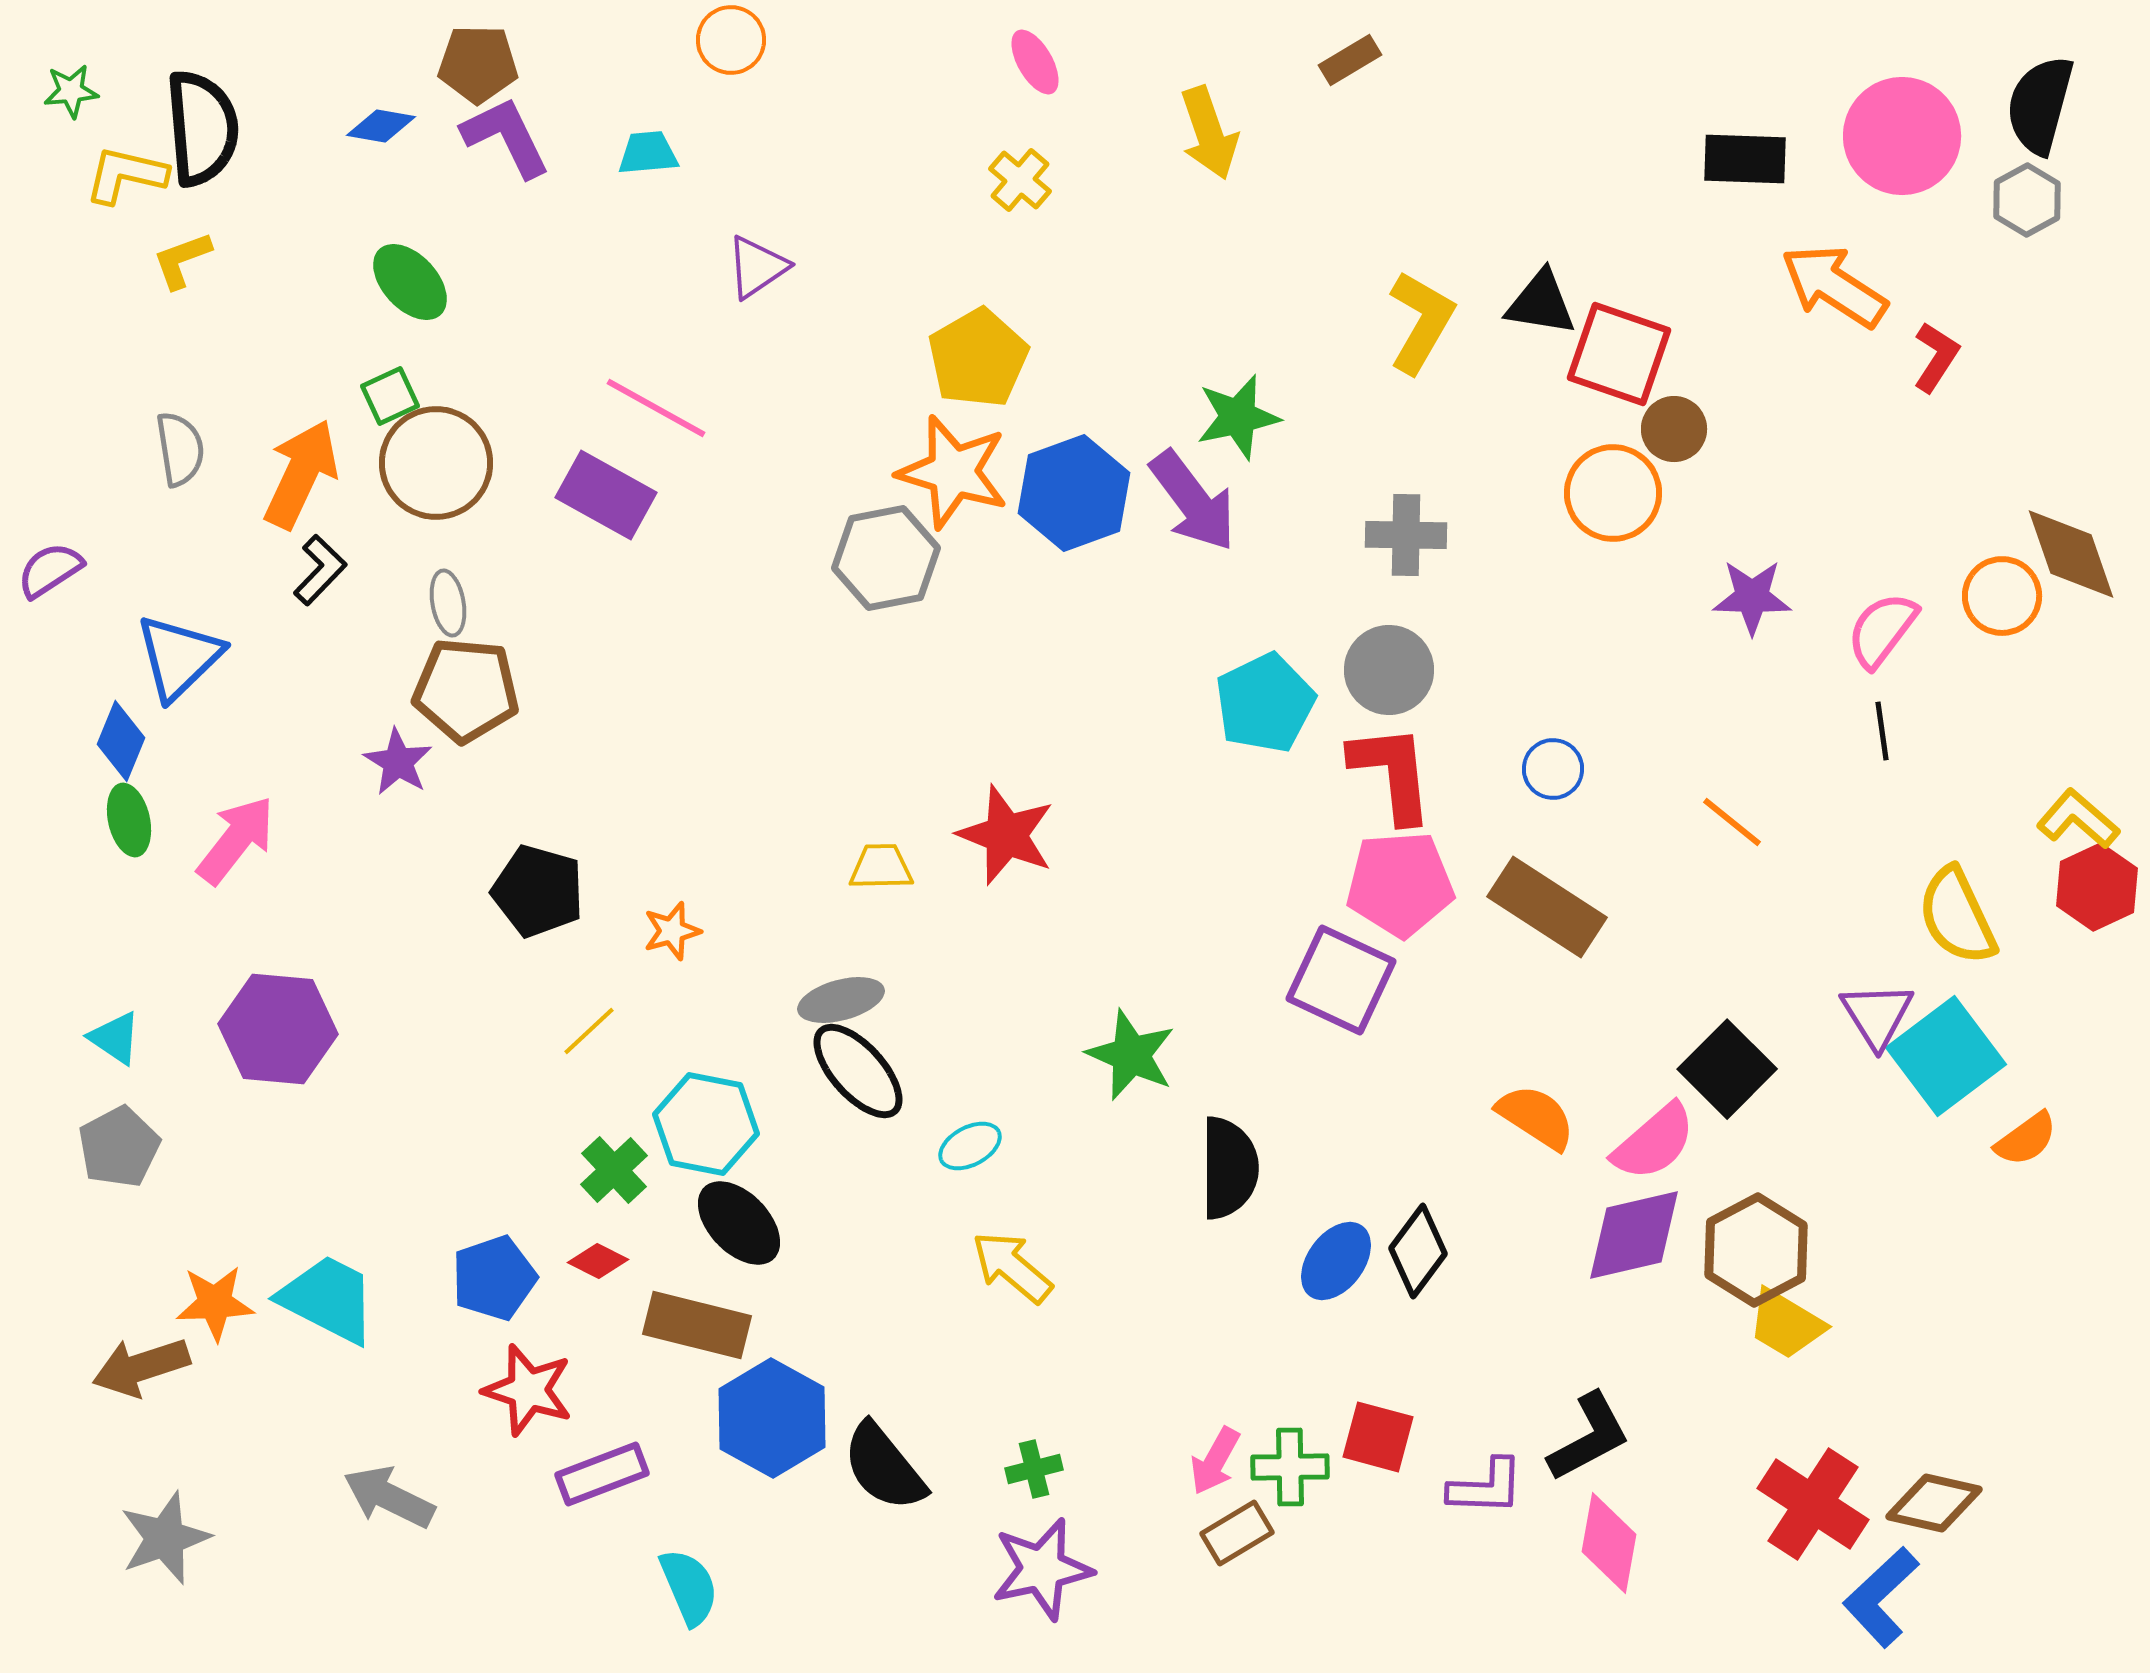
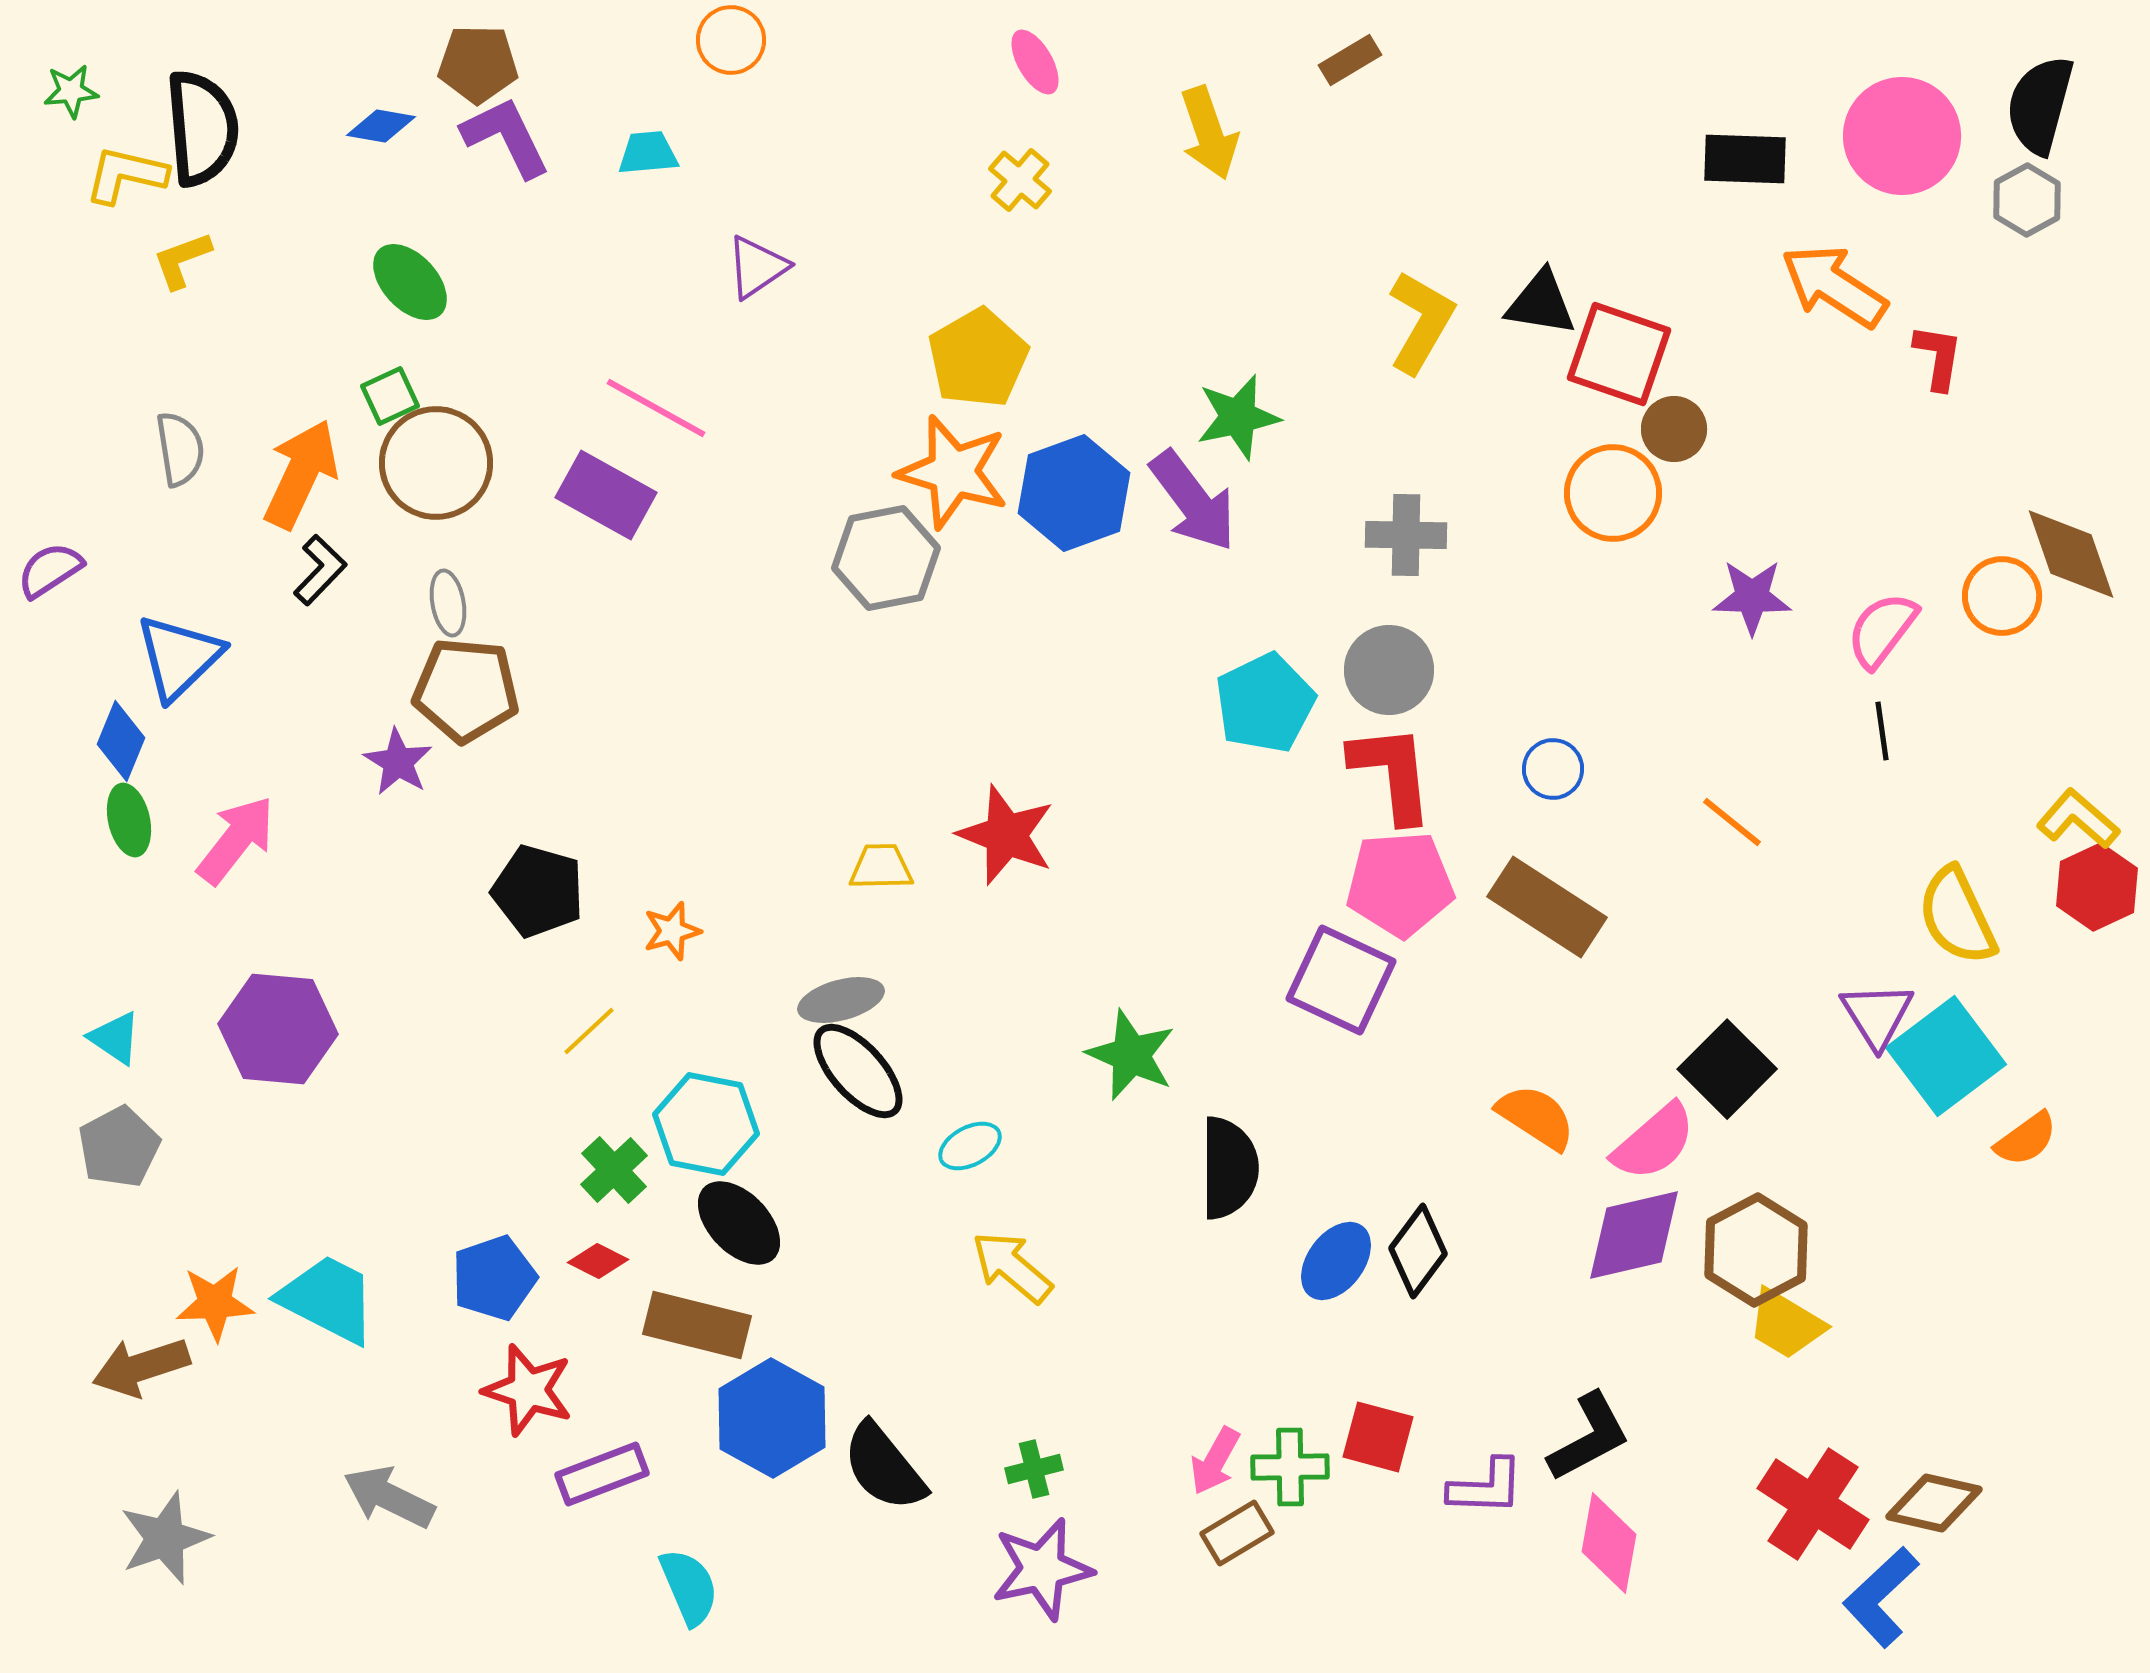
red L-shape at (1936, 357): moved 2 px right; rotated 24 degrees counterclockwise
